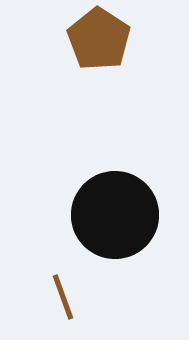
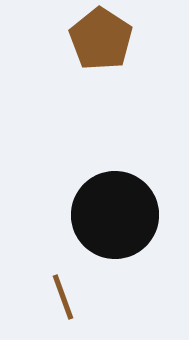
brown pentagon: moved 2 px right
